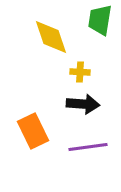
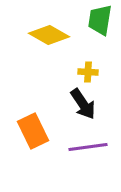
yellow diamond: moved 2 px left, 2 px up; rotated 42 degrees counterclockwise
yellow cross: moved 8 px right
black arrow: rotated 52 degrees clockwise
